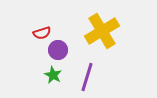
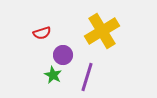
purple circle: moved 5 px right, 5 px down
